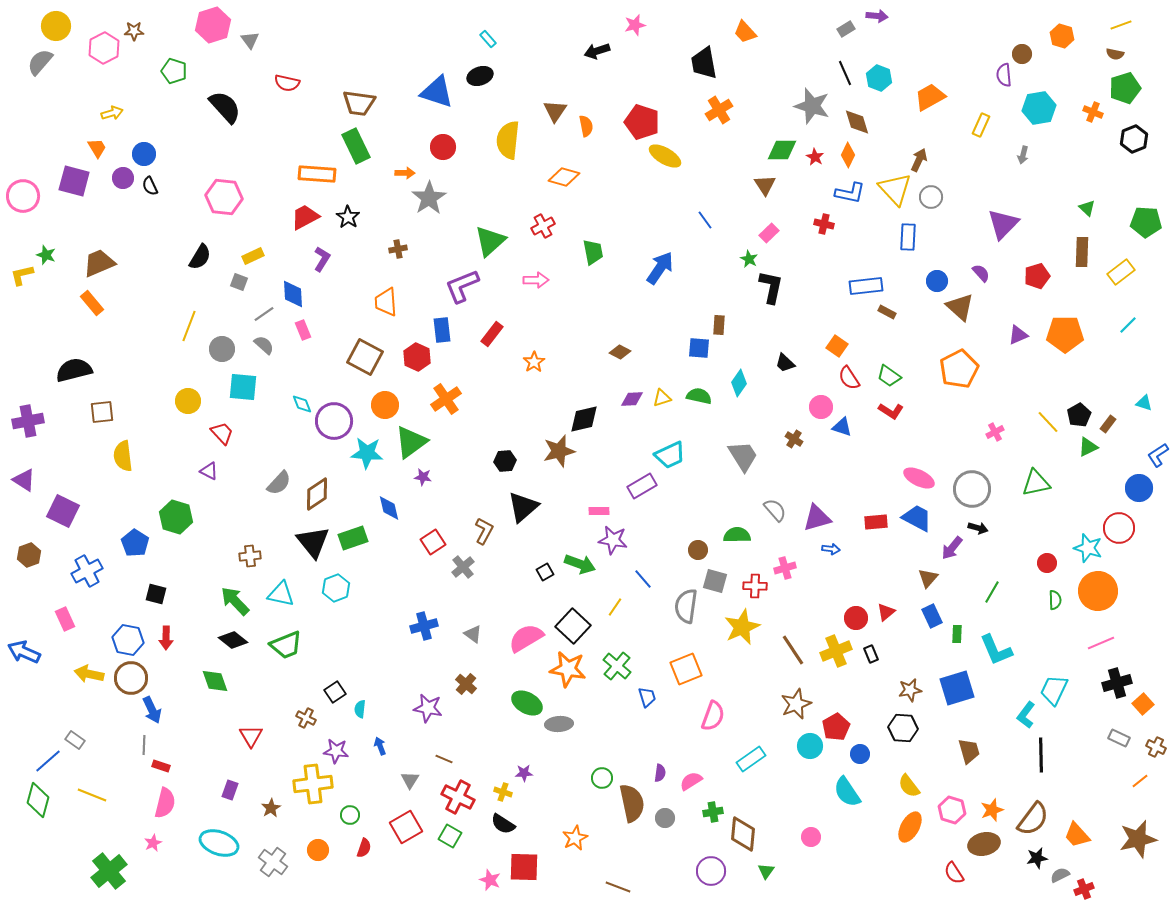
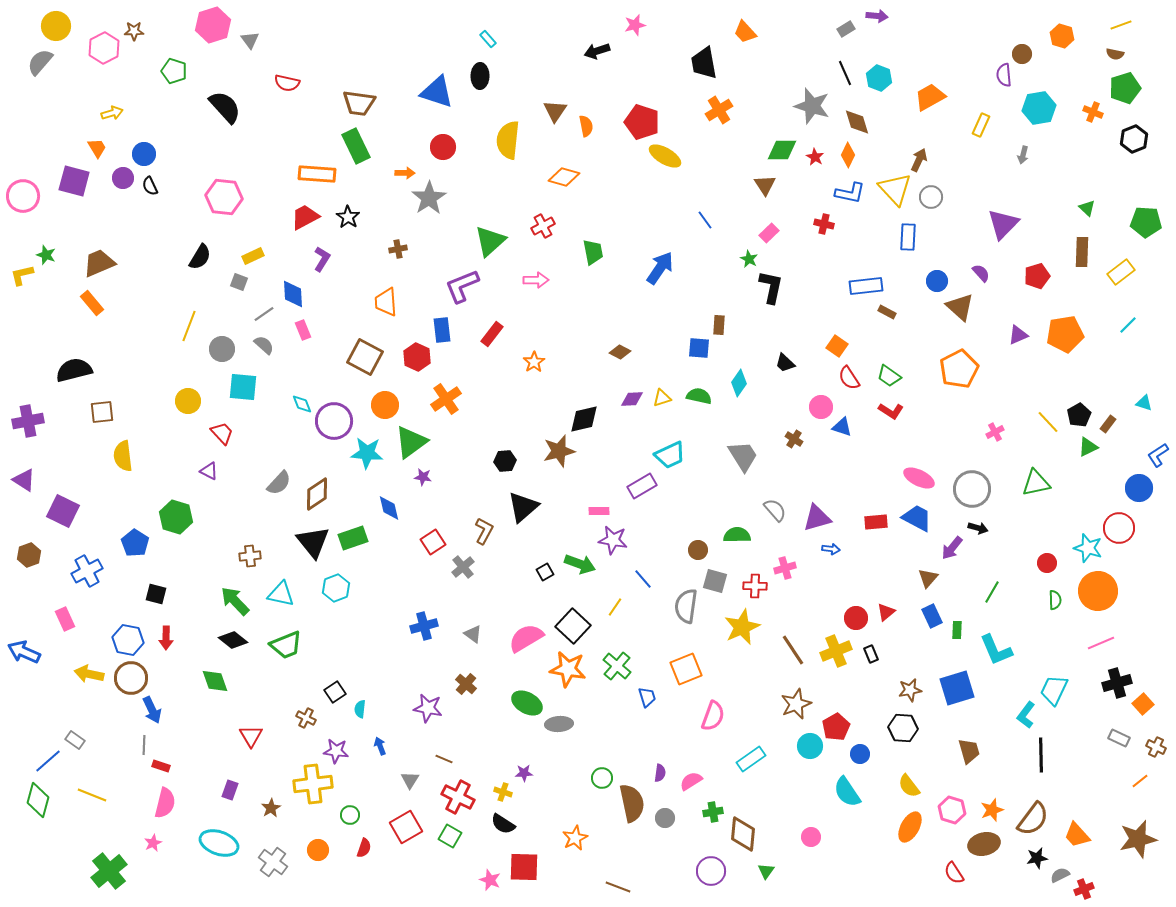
black ellipse at (480, 76): rotated 70 degrees counterclockwise
orange pentagon at (1065, 334): rotated 9 degrees counterclockwise
green rectangle at (957, 634): moved 4 px up
